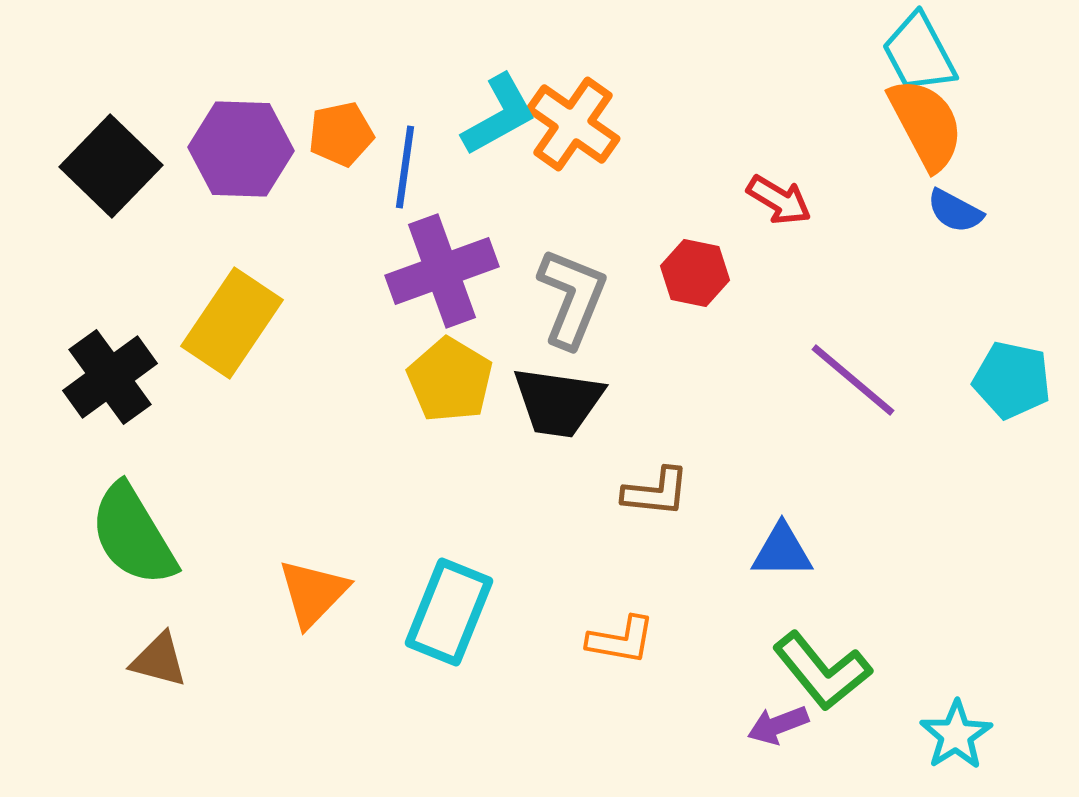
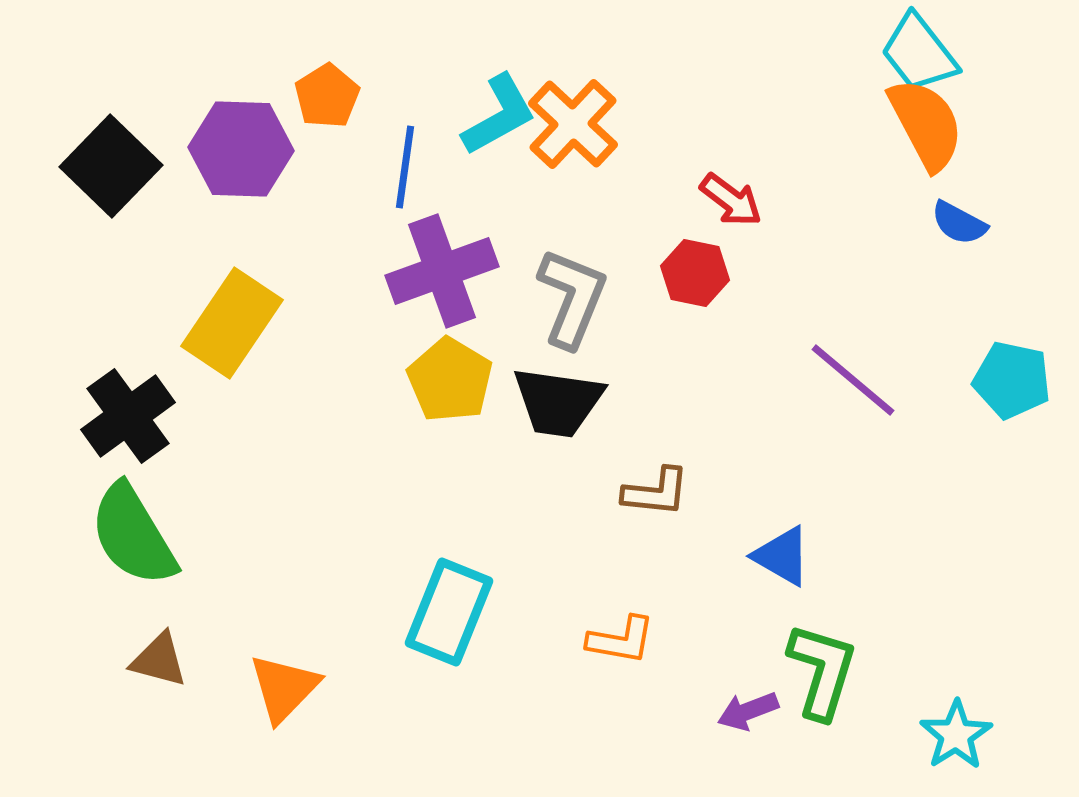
cyan trapezoid: rotated 10 degrees counterclockwise
orange cross: rotated 8 degrees clockwise
orange pentagon: moved 14 px left, 38 px up; rotated 20 degrees counterclockwise
red arrow: moved 48 px left; rotated 6 degrees clockwise
blue semicircle: moved 4 px right, 12 px down
black cross: moved 18 px right, 39 px down
blue triangle: moved 5 px down; rotated 30 degrees clockwise
orange triangle: moved 29 px left, 95 px down
green L-shape: rotated 124 degrees counterclockwise
purple arrow: moved 30 px left, 14 px up
